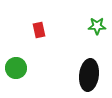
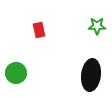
green circle: moved 5 px down
black ellipse: moved 2 px right
